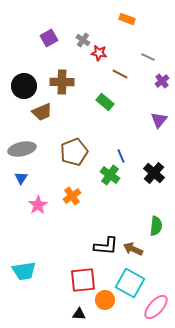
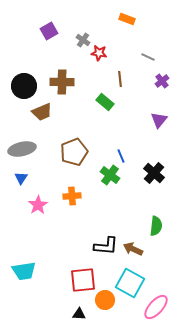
purple square: moved 7 px up
brown line: moved 5 px down; rotated 56 degrees clockwise
orange cross: rotated 30 degrees clockwise
